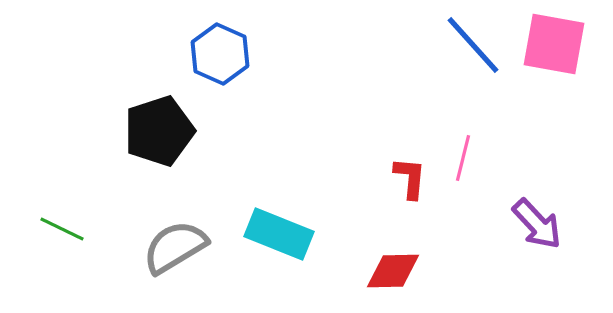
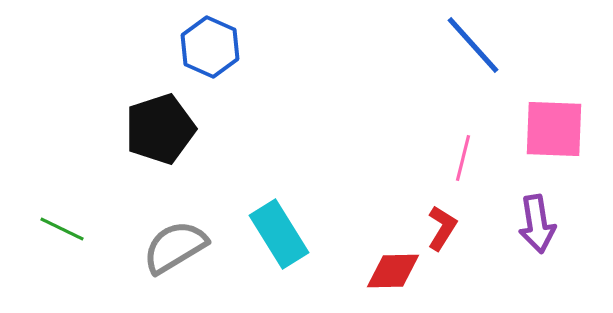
pink square: moved 85 px down; rotated 8 degrees counterclockwise
blue hexagon: moved 10 px left, 7 px up
black pentagon: moved 1 px right, 2 px up
red L-shape: moved 32 px right, 50 px down; rotated 27 degrees clockwise
purple arrow: rotated 34 degrees clockwise
cyan rectangle: rotated 36 degrees clockwise
